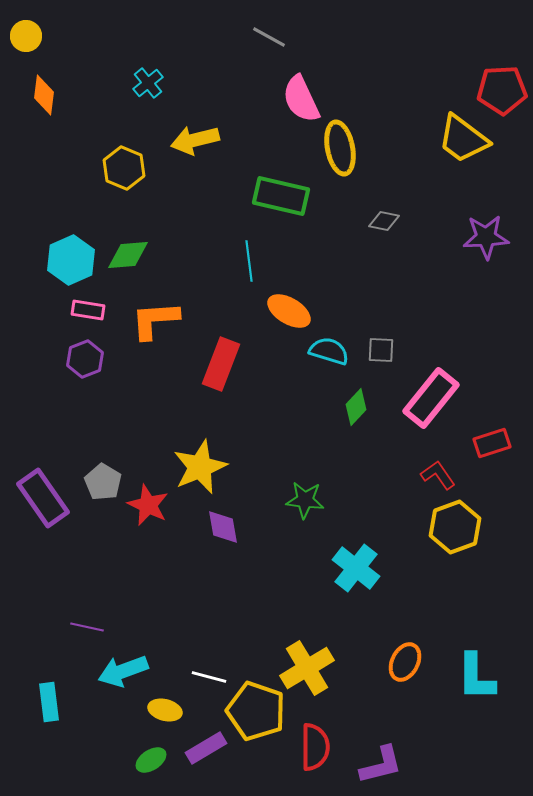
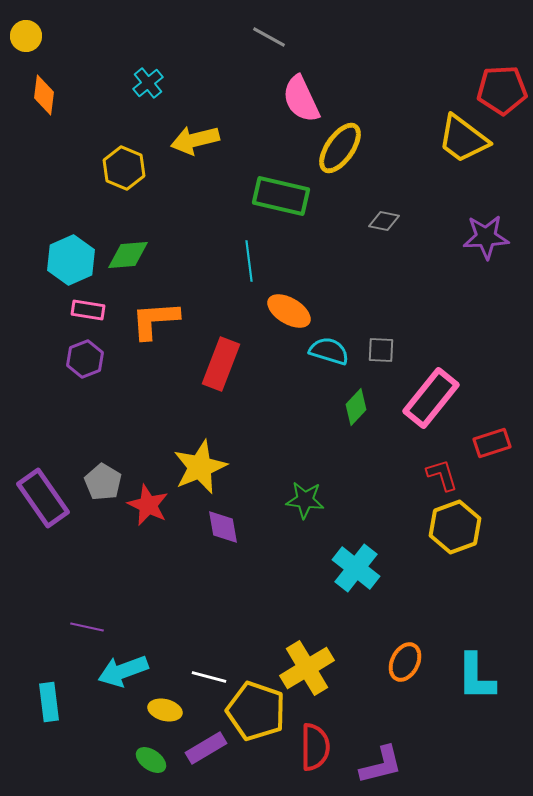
yellow ellipse at (340, 148): rotated 46 degrees clockwise
red L-shape at (438, 475): moved 4 px right; rotated 18 degrees clockwise
green ellipse at (151, 760): rotated 68 degrees clockwise
